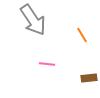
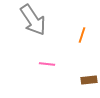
orange line: rotated 49 degrees clockwise
brown rectangle: moved 2 px down
